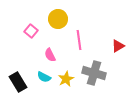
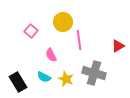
yellow circle: moved 5 px right, 3 px down
pink semicircle: moved 1 px right
yellow star: rotated 21 degrees counterclockwise
